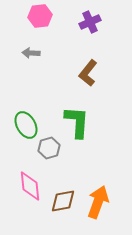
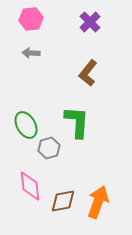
pink hexagon: moved 9 px left, 3 px down
purple cross: rotated 20 degrees counterclockwise
